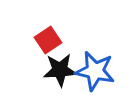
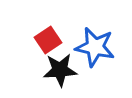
blue star: moved 24 px up
